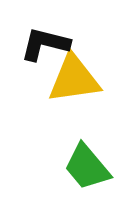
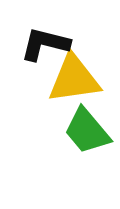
green trapezoid: moved 36 px up
